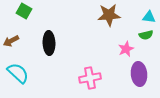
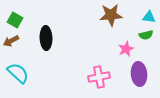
green square: moved 9 px left, 9 px down
brown star: moved 2 px right
black ellipse: moved 3 px left, 5 px up
pink cross: moved 9 px right, 1 px up
